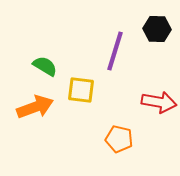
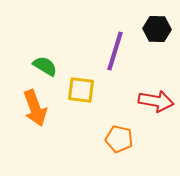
red arrow: moved 3 px left, 1 px up
orange arrow: moved 1 px down; rotated 90 degrees clockwise
